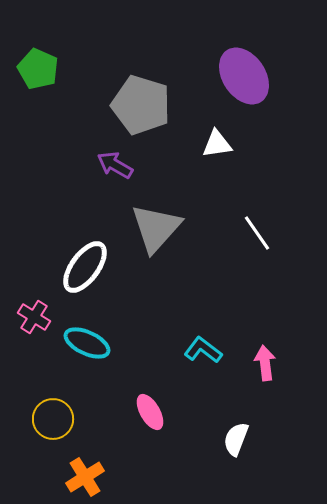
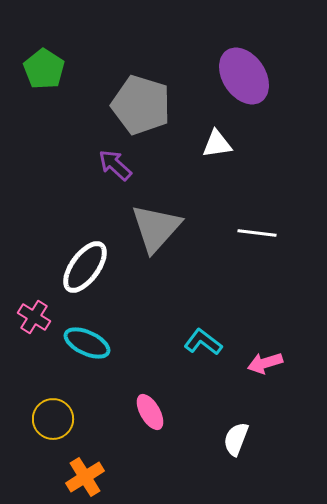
green pentagon: moved 6 px right; rotated 9 degrees clockwise
purple arrow: rotated 12 degrees clockwise
white line: rotated 48 degrees counterclockwise
cyan L-shape: moved 8 px up
pink arrow: rotated 100 degrees counterclockwise
